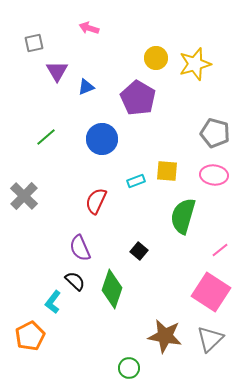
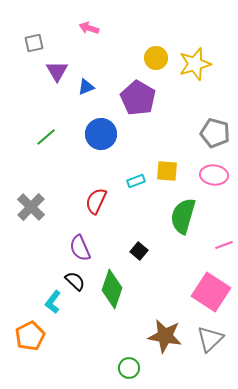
blue circle: moved 1 px left, 5 px up
gray cross: moved 7 px right, 11 px down
pink line: moved 4 px right, 5 px up; rotated 18 degrees clockwise
